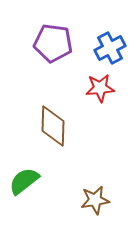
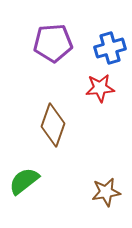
purple pentagon: rotated 12 degrees counterclockwise
blue cross: rotated 12 degrees clockwise
brown diamond: moved 1 px up; rotated 18 degrees clockwise
brown star: moved 11 px right, 8 px up
